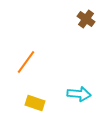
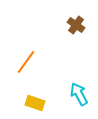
brown cross: moved 10 px left, 6 px down
cyan arrow: rotated 125 degrees counterclockwise
